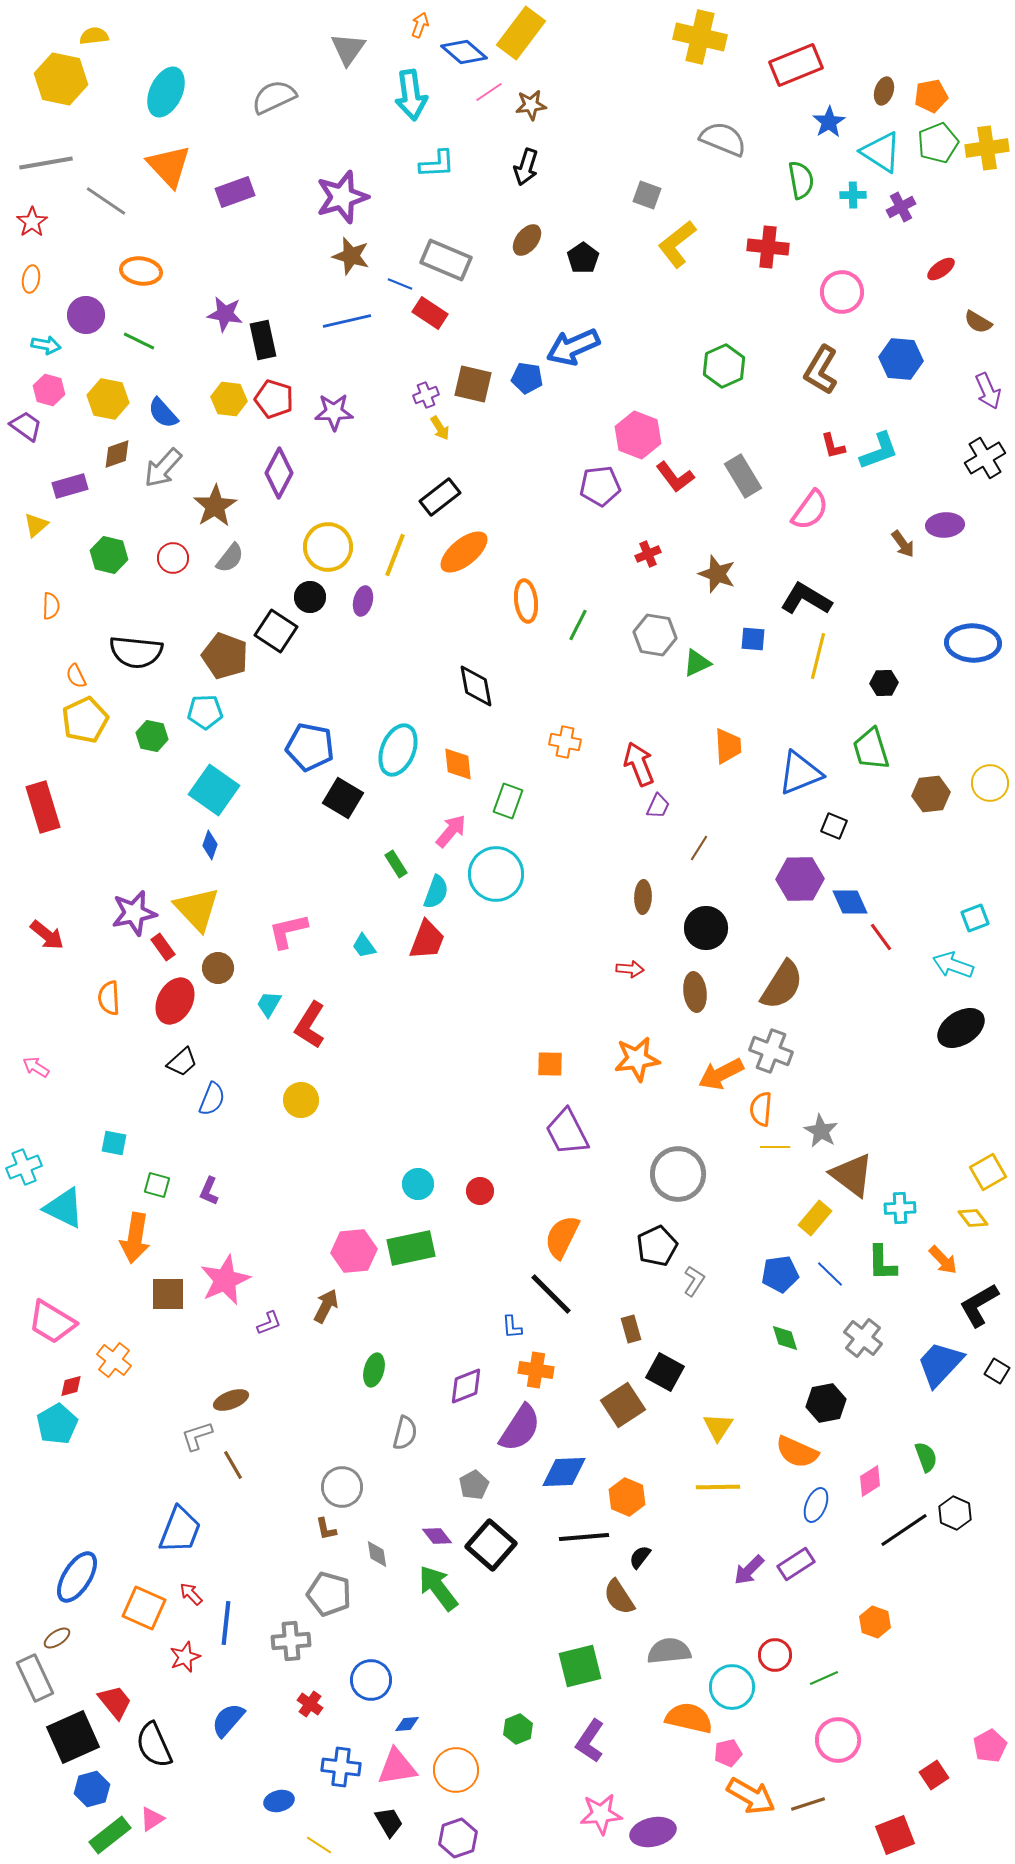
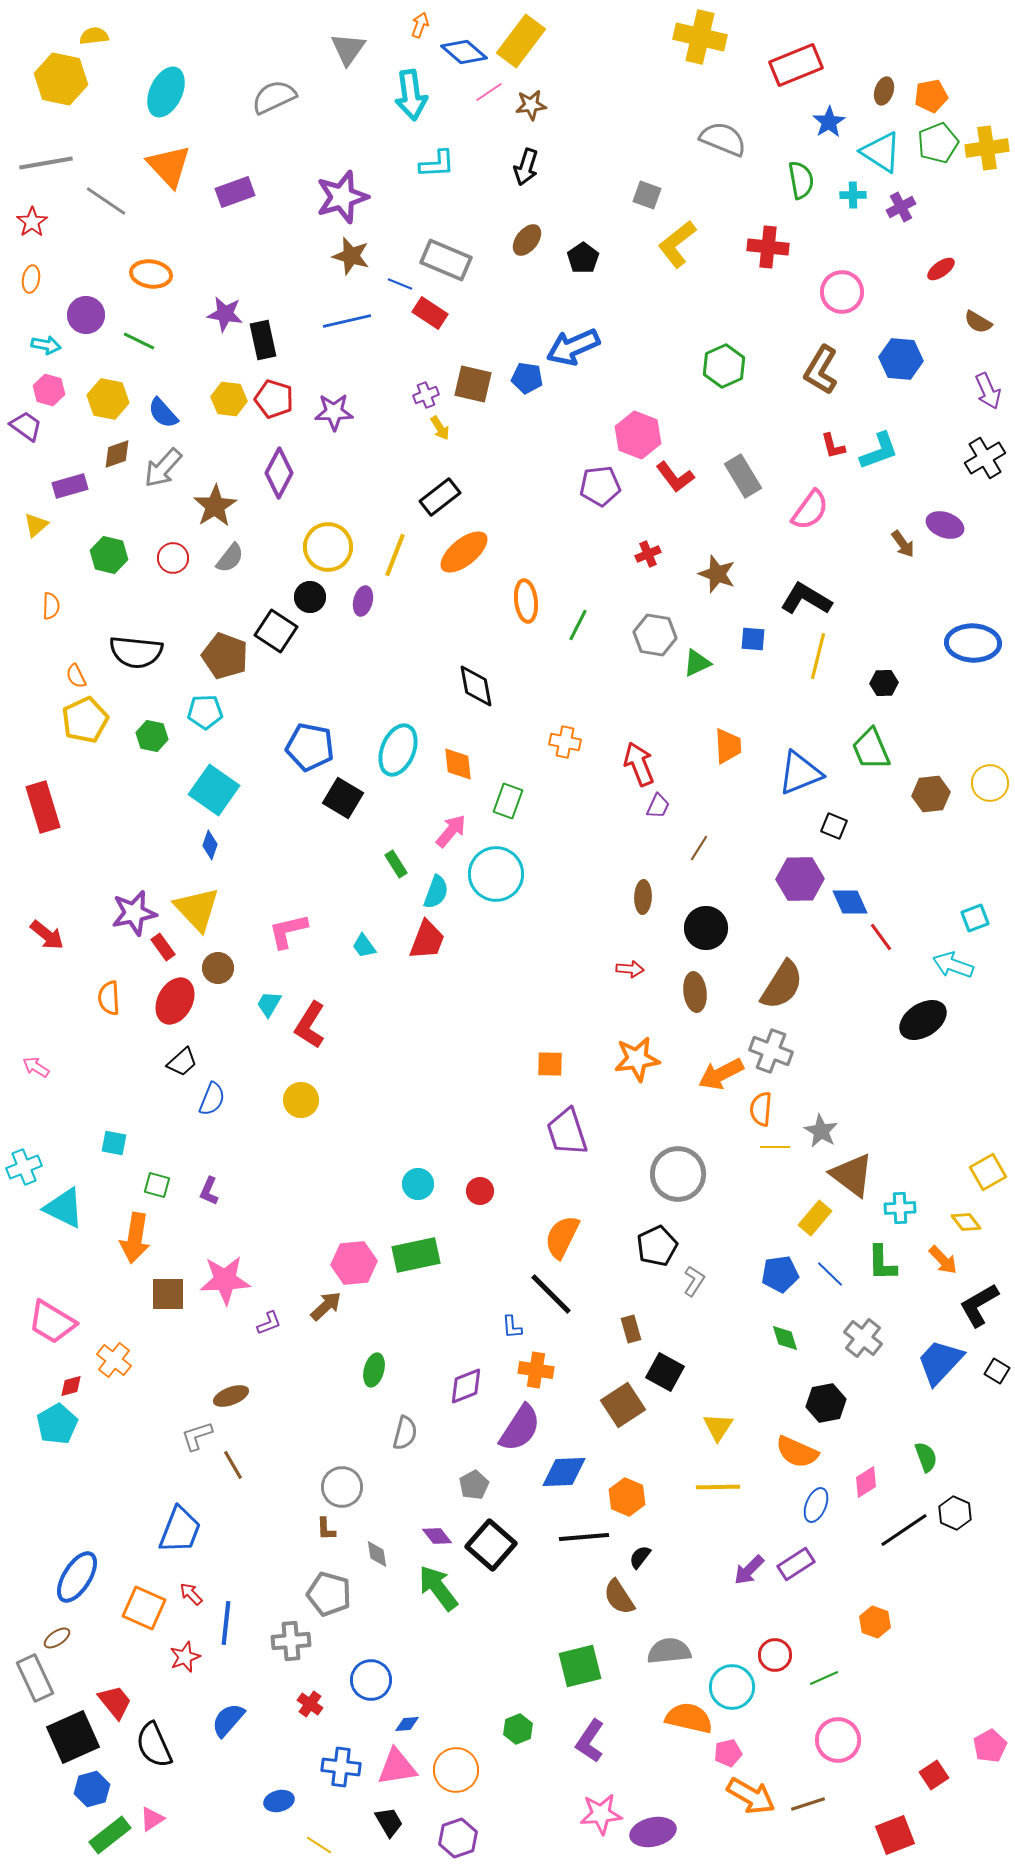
yellow rectangle at (521, 33): moved 8 px down
orange ellipse at (141, 271): moved 10 px right, 3 px down
purple ellipse at (945, 525): rotated 24 degrees clockwise
green trapezoid at (871, 749): rotated 6 degrees counterclockwise
black ellipse at (961, 1028): moved 38 px left, 8 px up
purple trapezoid at (567, 1132): rotated 9 degrees clockwise
yellow diamond at (973, 1218): moved 7 px left, 4 px down
green rectangle at (411, 1248): moved 5 px right, 7 px down
pink hexagon at (354, 1251): moved 12 px down
pink star at (225, 1280): rotated 21 degrees clockwise
brown arrow at (326, 1306): rotated 20 degrees clockwise
blue trapezoid at (940, 1364): moved 2 px up
brown ellipse at (231, 1400): moved 4 px up
pink diamond at (870, 1481): moved 4 px left, 1 px down
brown L-shape at (326, 1529): rotated 10 degrees clockwise
